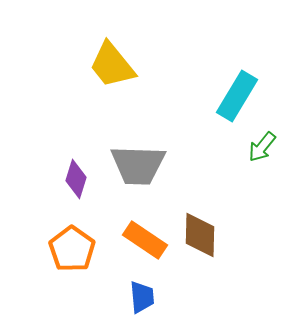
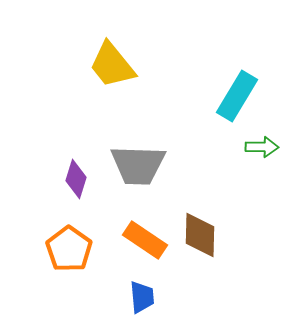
green arrow: rotated 128 degrees counterclockwise
orange pentagon: moved 3 px left
